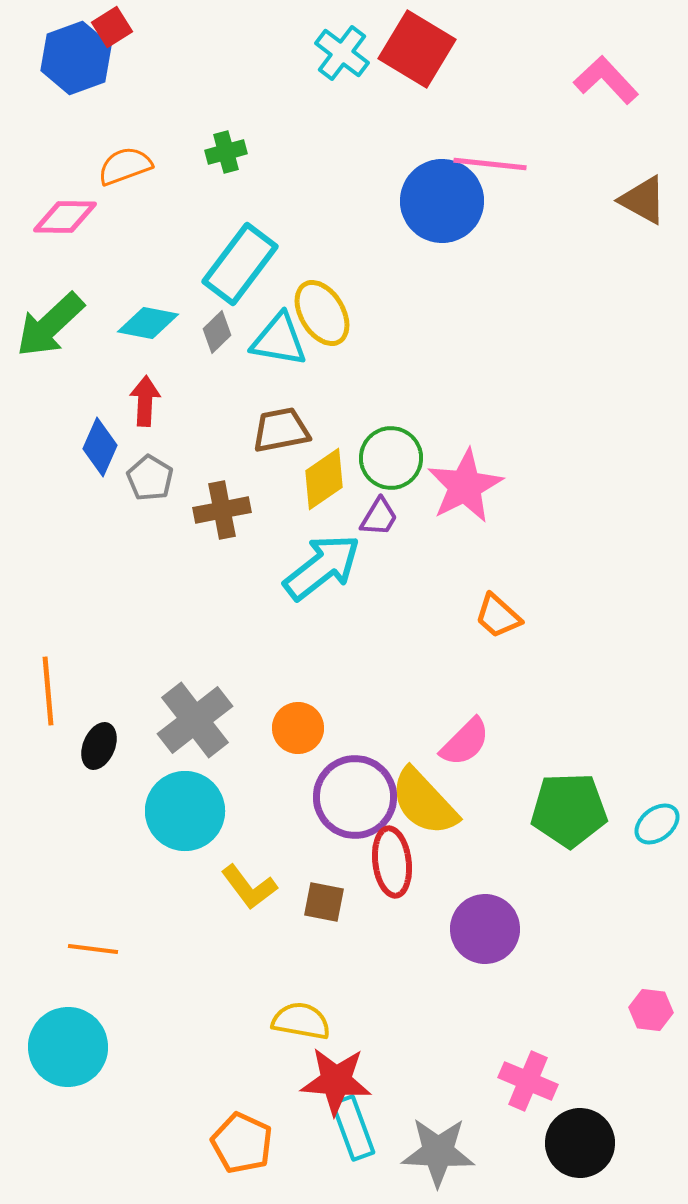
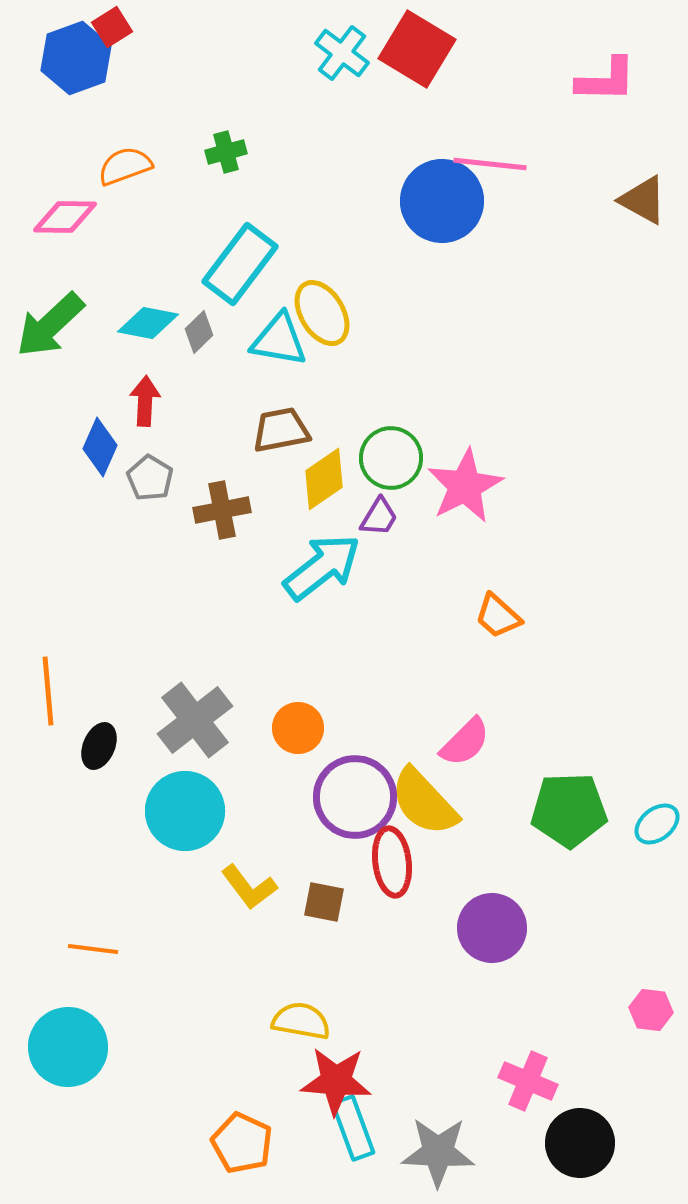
pink L-shape at (606, 80): rotated 134 degrees clockwise
gray diamond at (217, 332): moved 18 px left
purple circle at (485, 929): moved 7 px right, 1 px up
